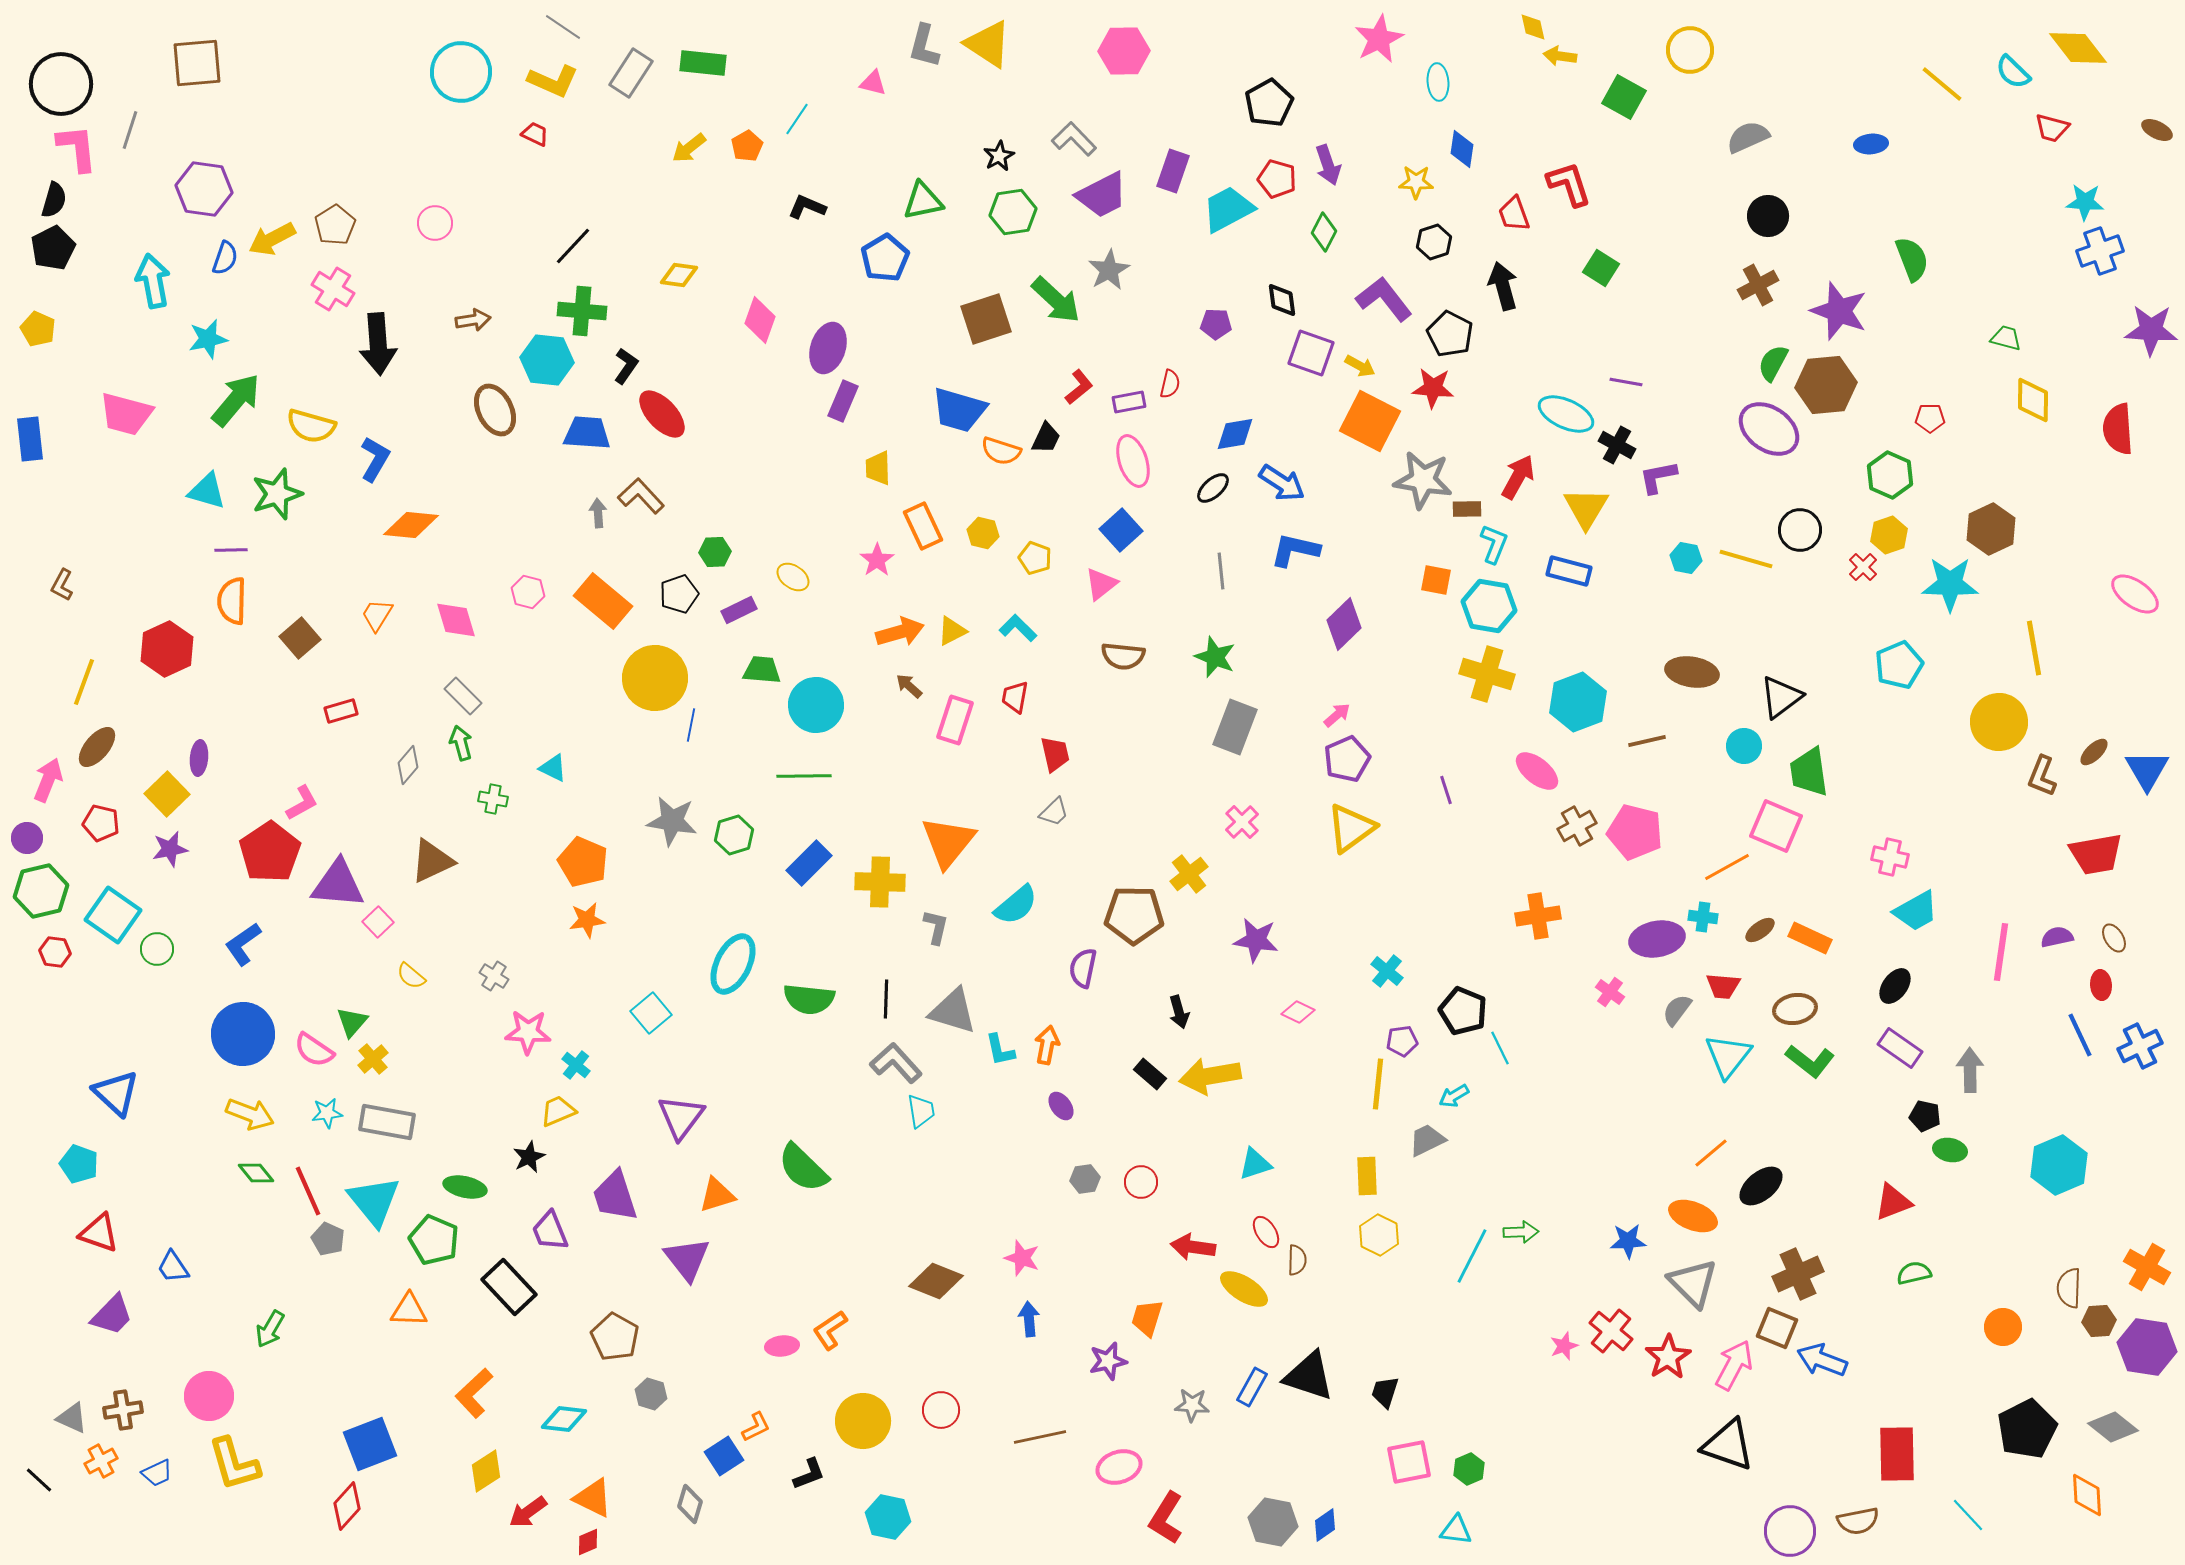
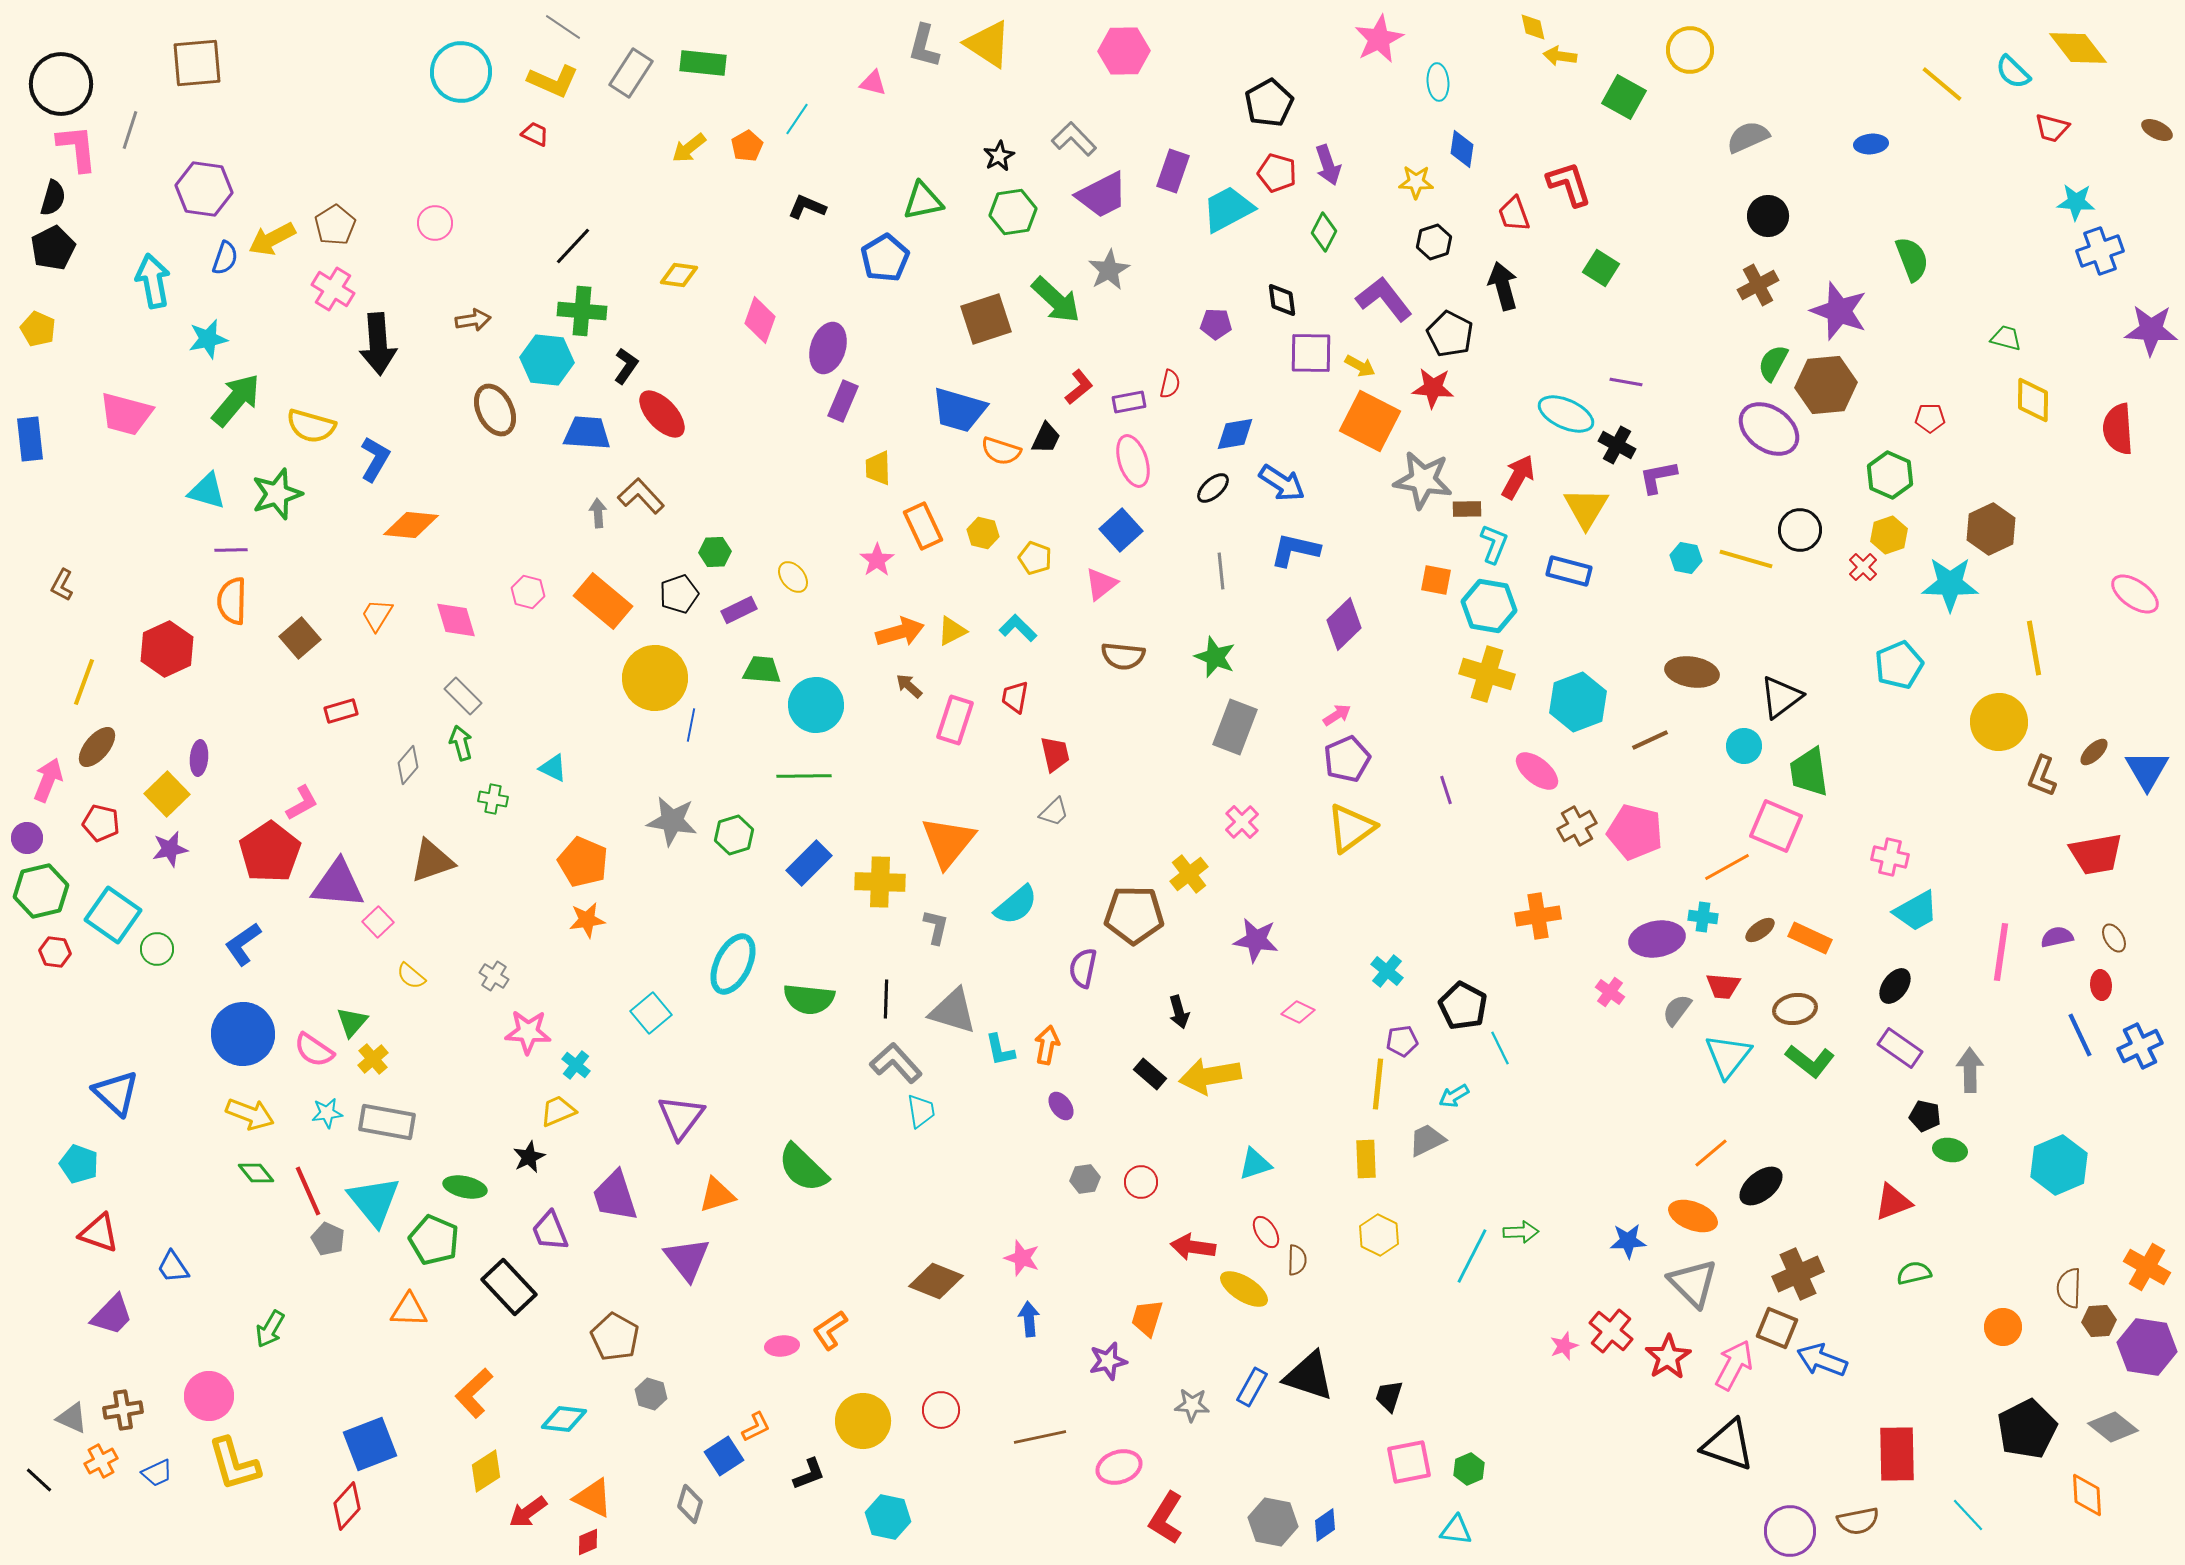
red pentagon at (1277, 179): moved 6 px up
black semicircle at (54, 200): moved 1 px left, 2 px up
cyan star at (2085, 202): moved 9 px left
purple square at (1311, 353): rotated 18 degrees counterclockwise
yellow ellipse at (793, 577): rotated 16 degrees clockwise
pink arrow at (1337, 715): rotated 8 degrees clockwise
brown line at (1647, 741): moved 3 px right, 1 px up; rotated 12 degrees counterclockwise
brown triangle at (432, 861): rotated 6 degrees clockwise
black pentagon at (1463, 1011): moved 5 px up; rotated 6 degrees clockwise
yellow rectangle at (1367, 1176): moved 1 px left, 17 px up
black trapezoid at (1385, 1392): moved 4 px right, 4 px down
